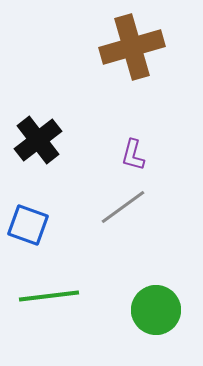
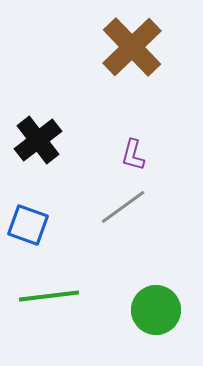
brown cross: rotated 28 degrees counterclockwise
